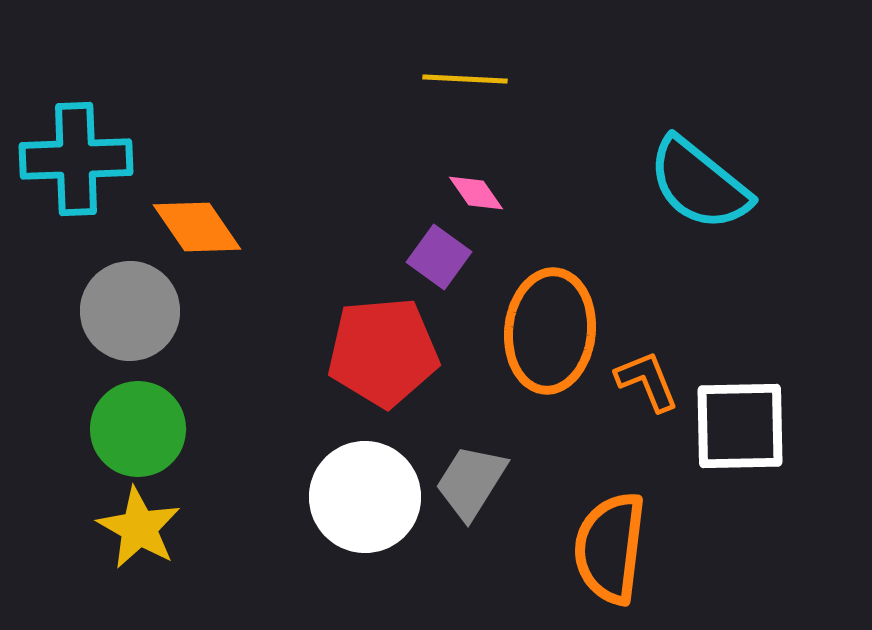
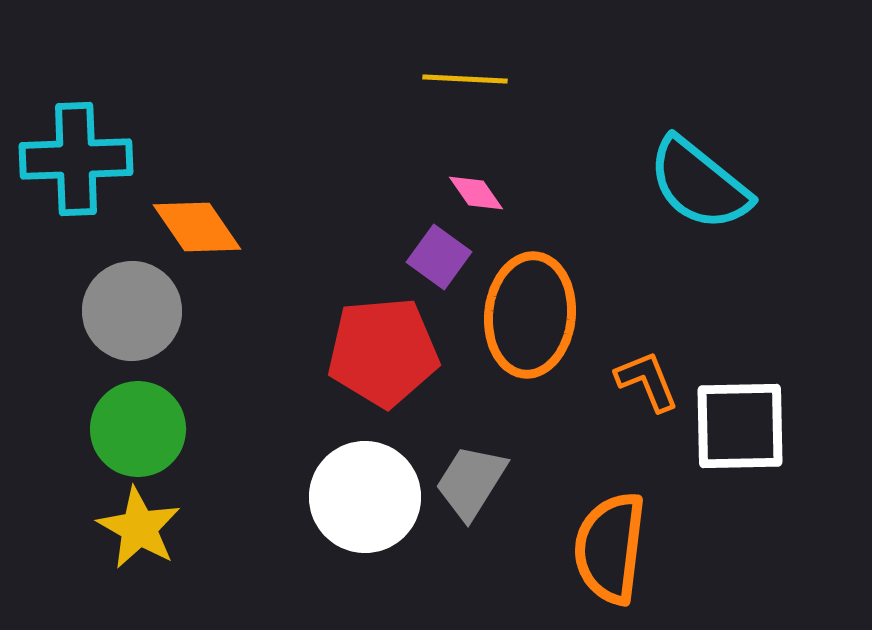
gray circle: moved 2 px right
orange ellipse: moved 20 px left, 16 px up
